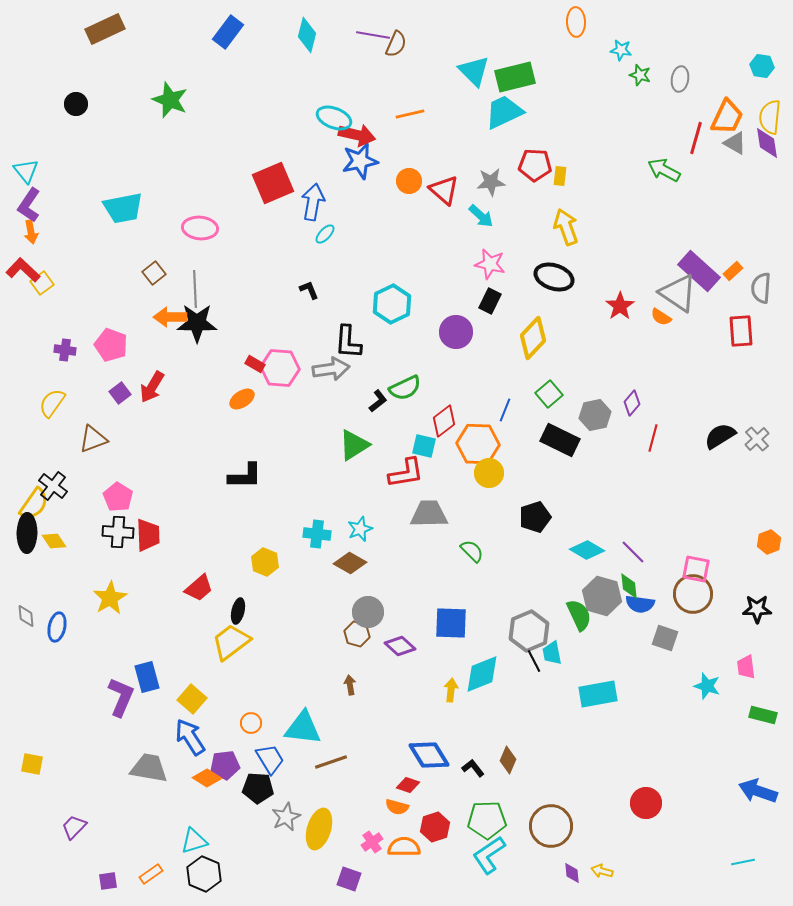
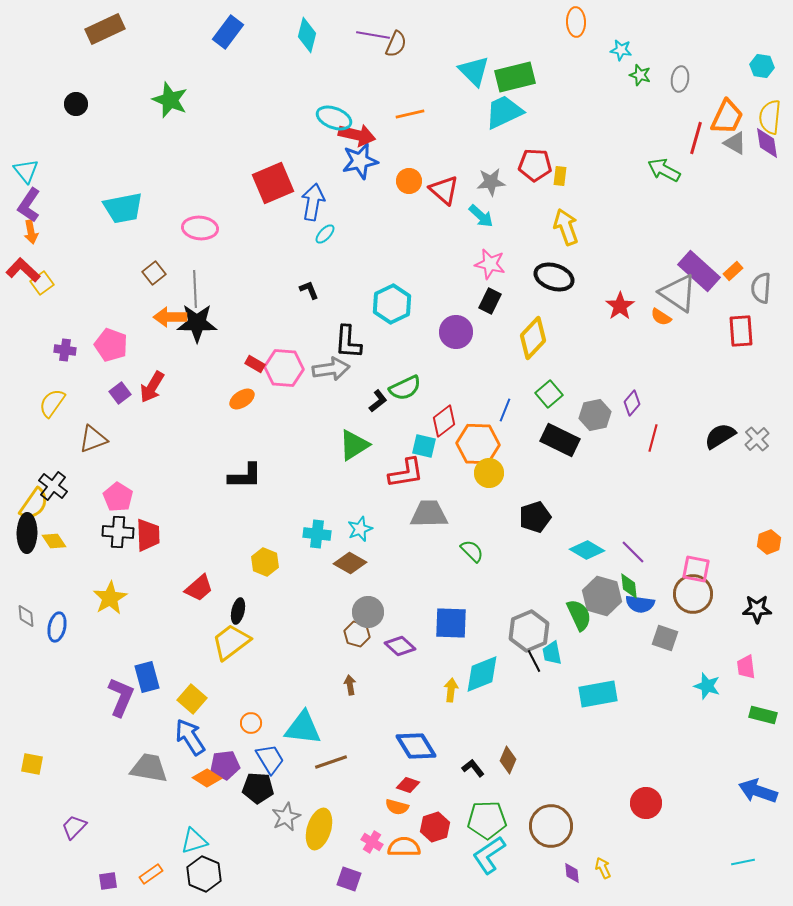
pink hexagon at (280, 368): moved 4 px right
blue diamond at (429, 755): moved 13 px left, 9 px up
pink cross at (372, 842): rotated 25 degrees counterclockwise
yellow arrow at (602, 871): moved 1 px right, 3 px up; rotated 50 degrees clockwise
